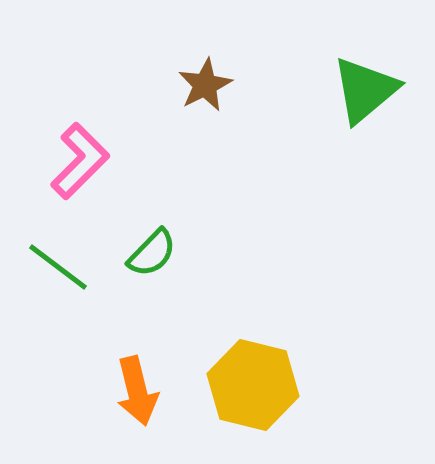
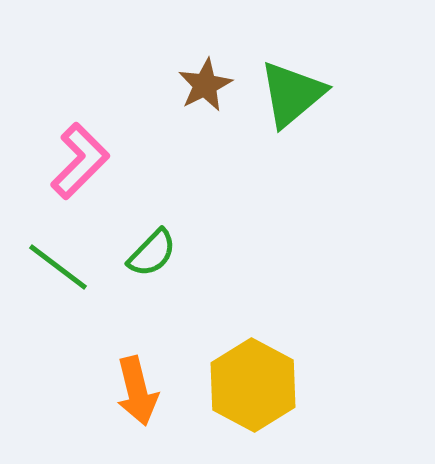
green triangle: moved 73 px left, 4 px down
yellow hexagon: rotated 14 degrees clockwise
